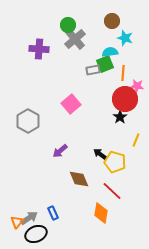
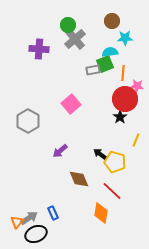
cyan star: rotated 21 degrees counterclockwise
